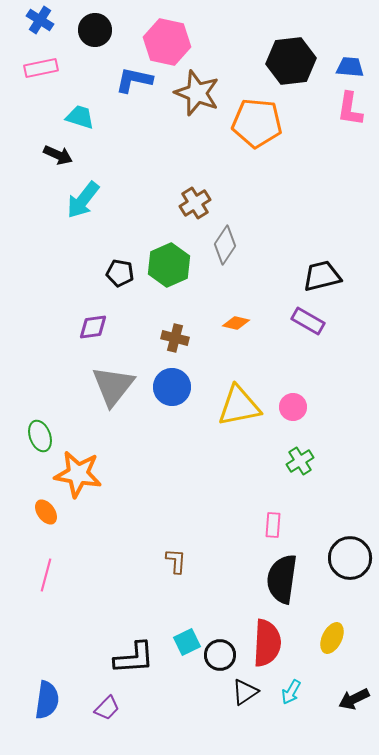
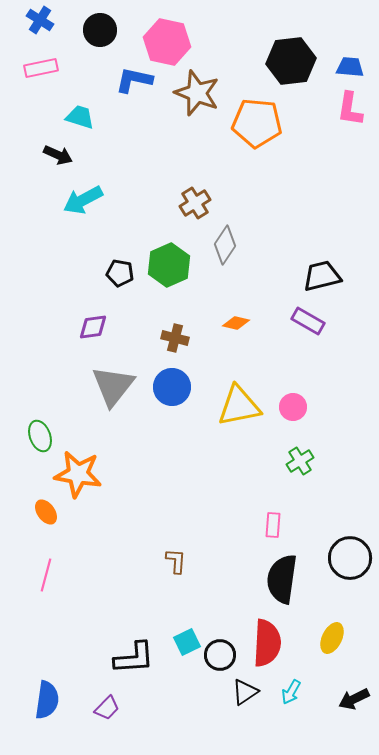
black circle at (95, 30): moved 5 px right
cyan arrow at (83, 200): rotated 24 degrees clockwise
